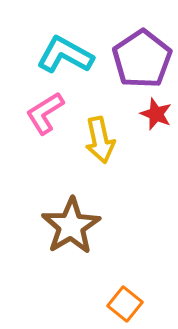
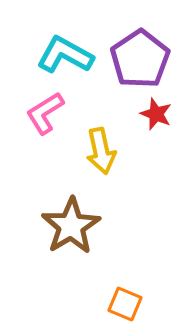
purple pentagon: moved 2 px left
yellow arrow: moved 1 px right, 11 px down
orange square: rotated 16 degrees counterclockwise
